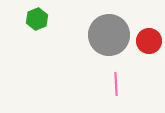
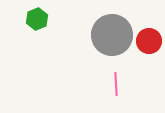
gray circle: moved 3 px right
